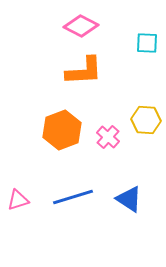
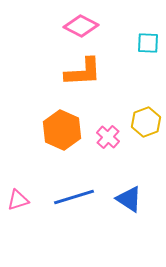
cyan square: moved 1 px right
orange L-shape: moved 1 px left, 1 px down
yellow hexagon: moved 2 px down; rotated 24 degrees counterclockwise
orange hexagon: rotated 15 degrees counterclockwise
blue line: moved 1 px right
